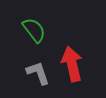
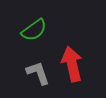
green semicircle: rotated 92 degrees clockwise
